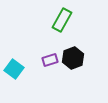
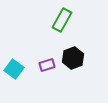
purple rectangle: moved 3 px left, 5 px down
